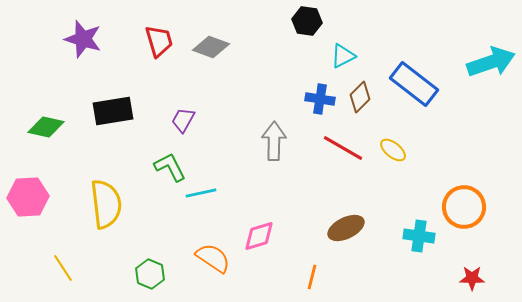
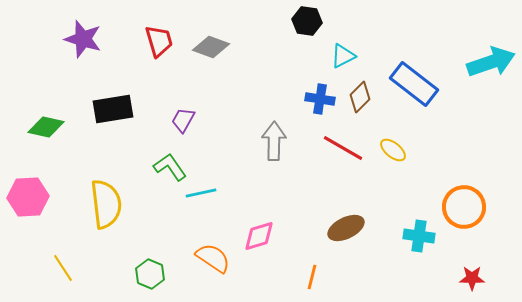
black rectangle: moved 2 px up
green L-shape: rotated 8 degrees counterclockwise
